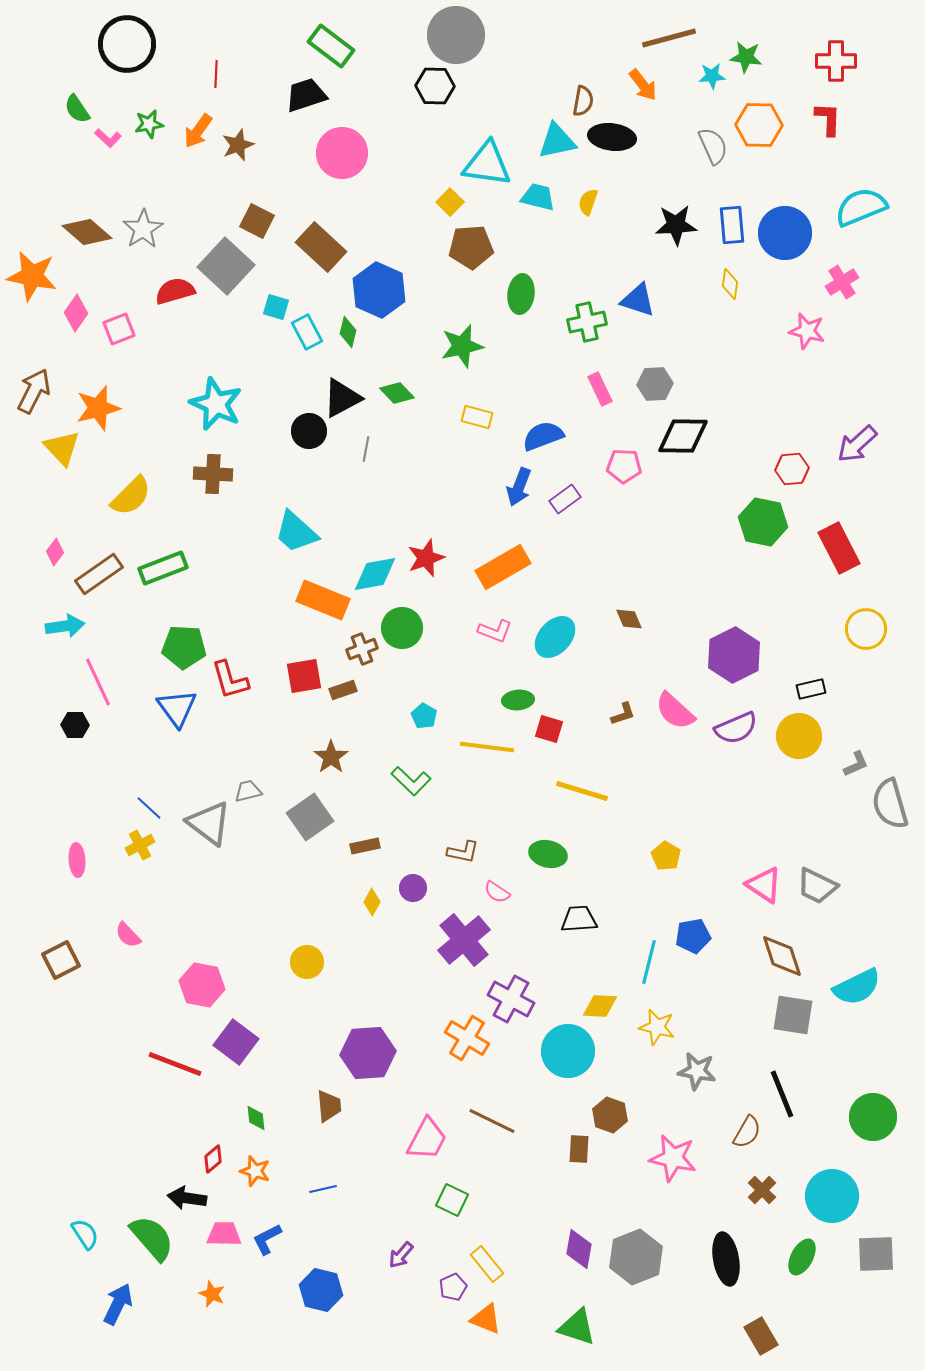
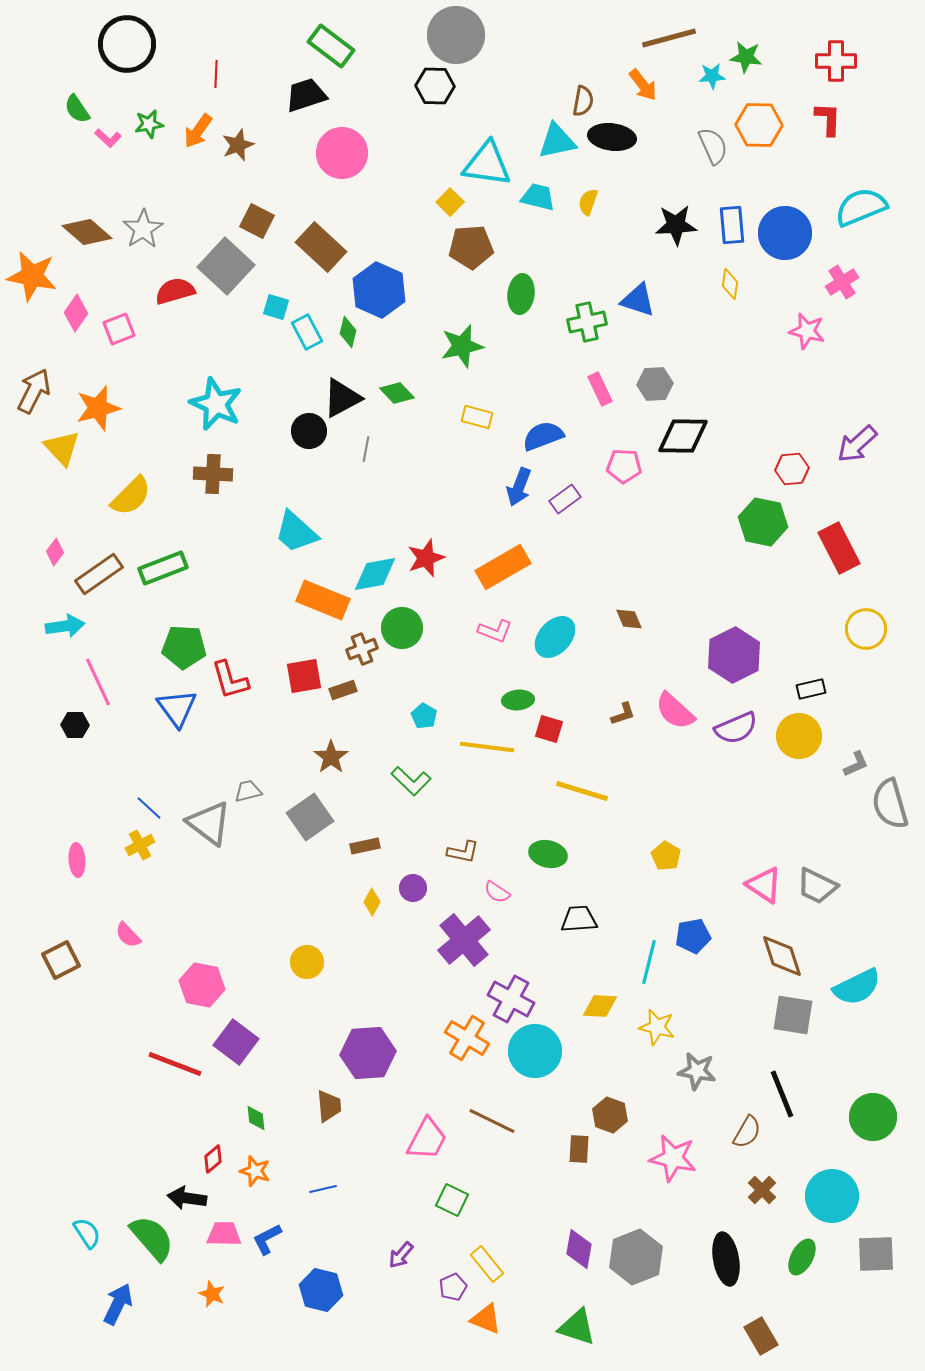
cyan circle at (568, 1051): moved 33 px left
cyan semicircle at (85, 1234): moved 2 px right, 1 px up
